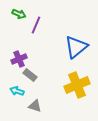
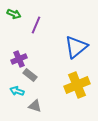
green arrow: moved 5 px left
